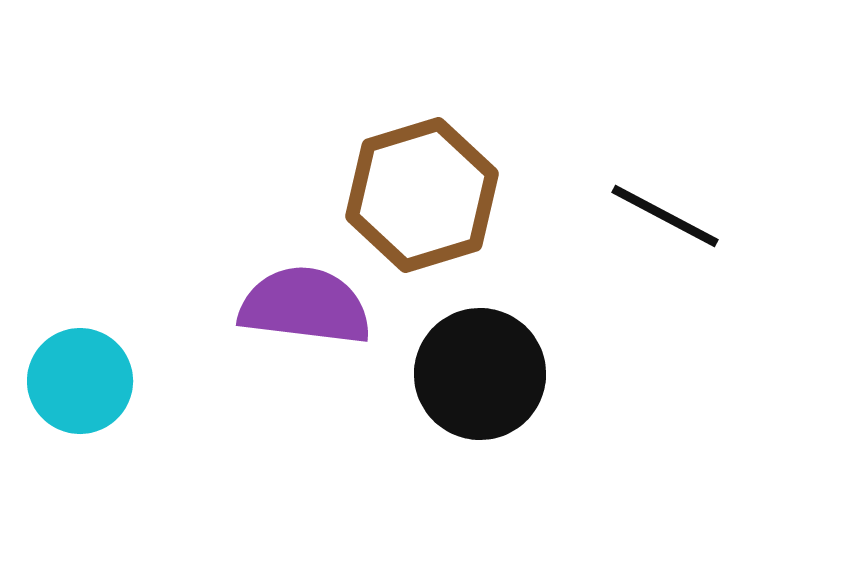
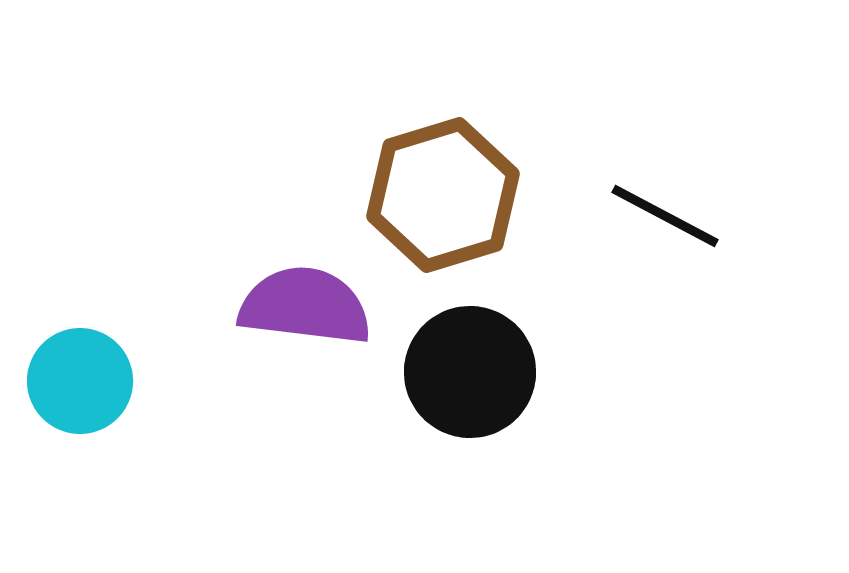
brown hexagon: moved 21 px right
black circle: moved 10 px left, 2 px up
